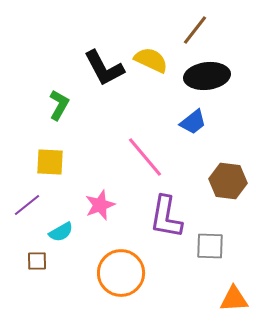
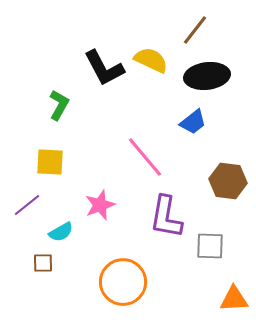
brown square: moved 6 px right, 2 px down
orange circle: moved 2 px right, 9 px down
